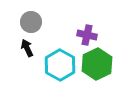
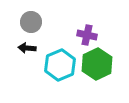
black arrow: rotated 60 degrees counterclockwise
cyan hexagon: rotated 8 degrees clockwise
